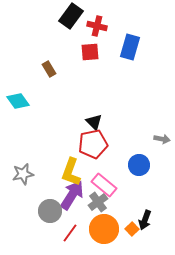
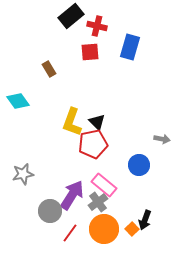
black rectangle: rotated 15 degrees clockwise
black triangle: moved 3 px right
yellow L-shape: moved 1 px right, 50 px up
